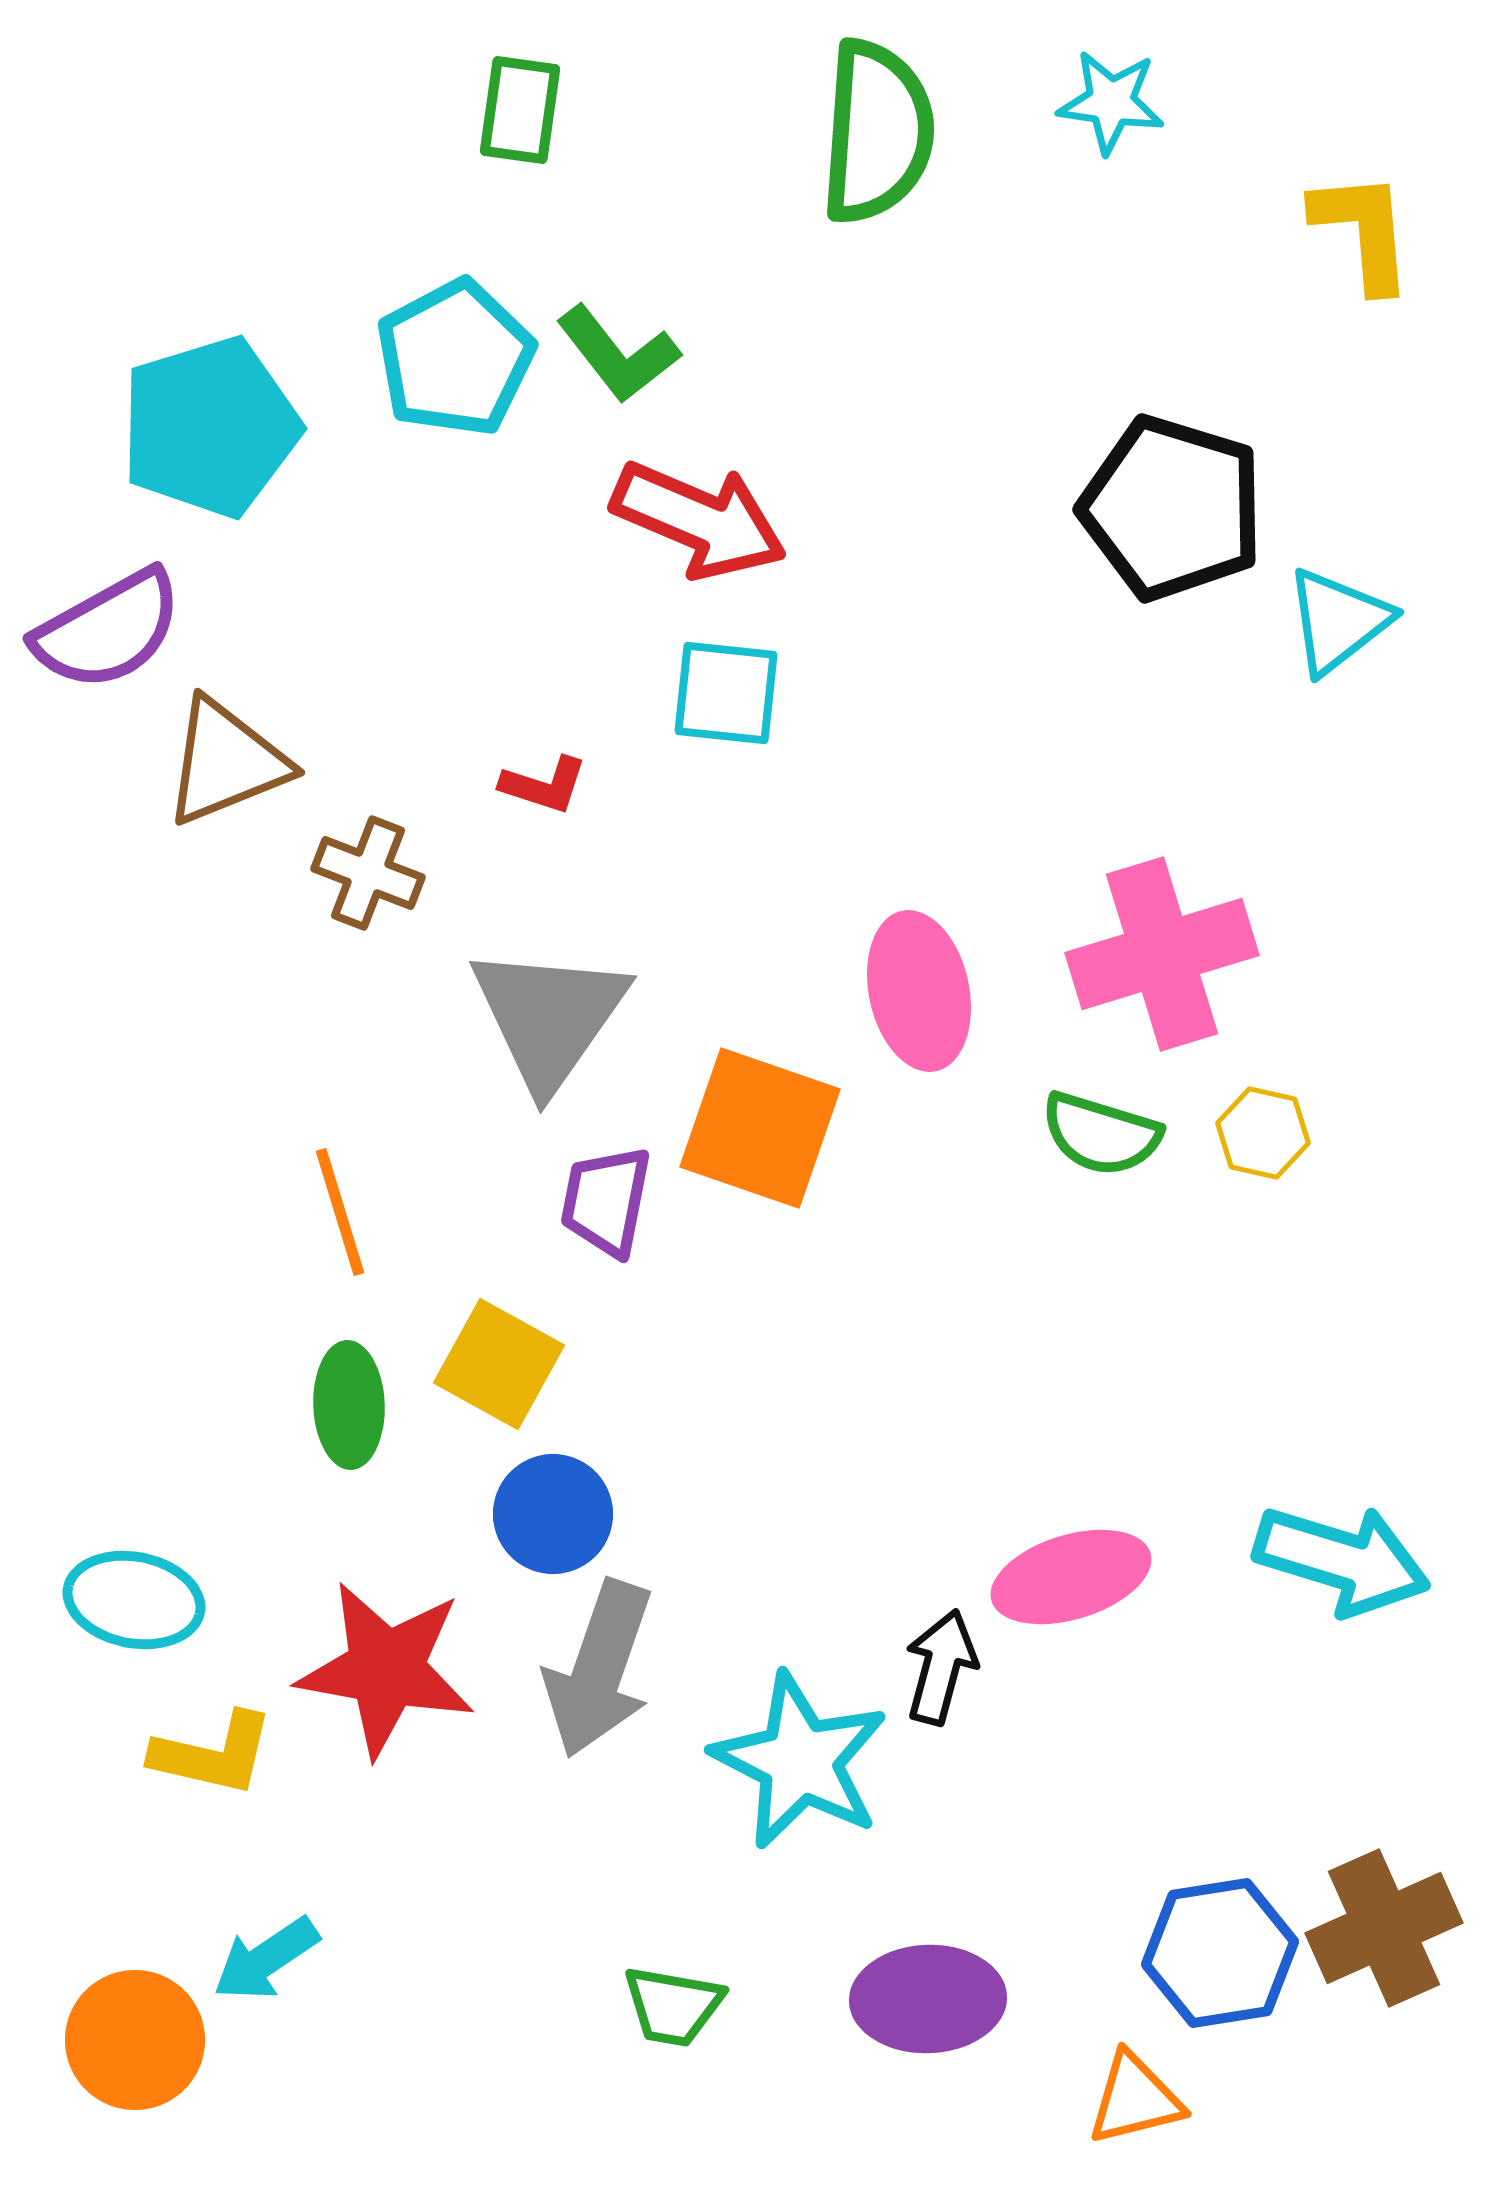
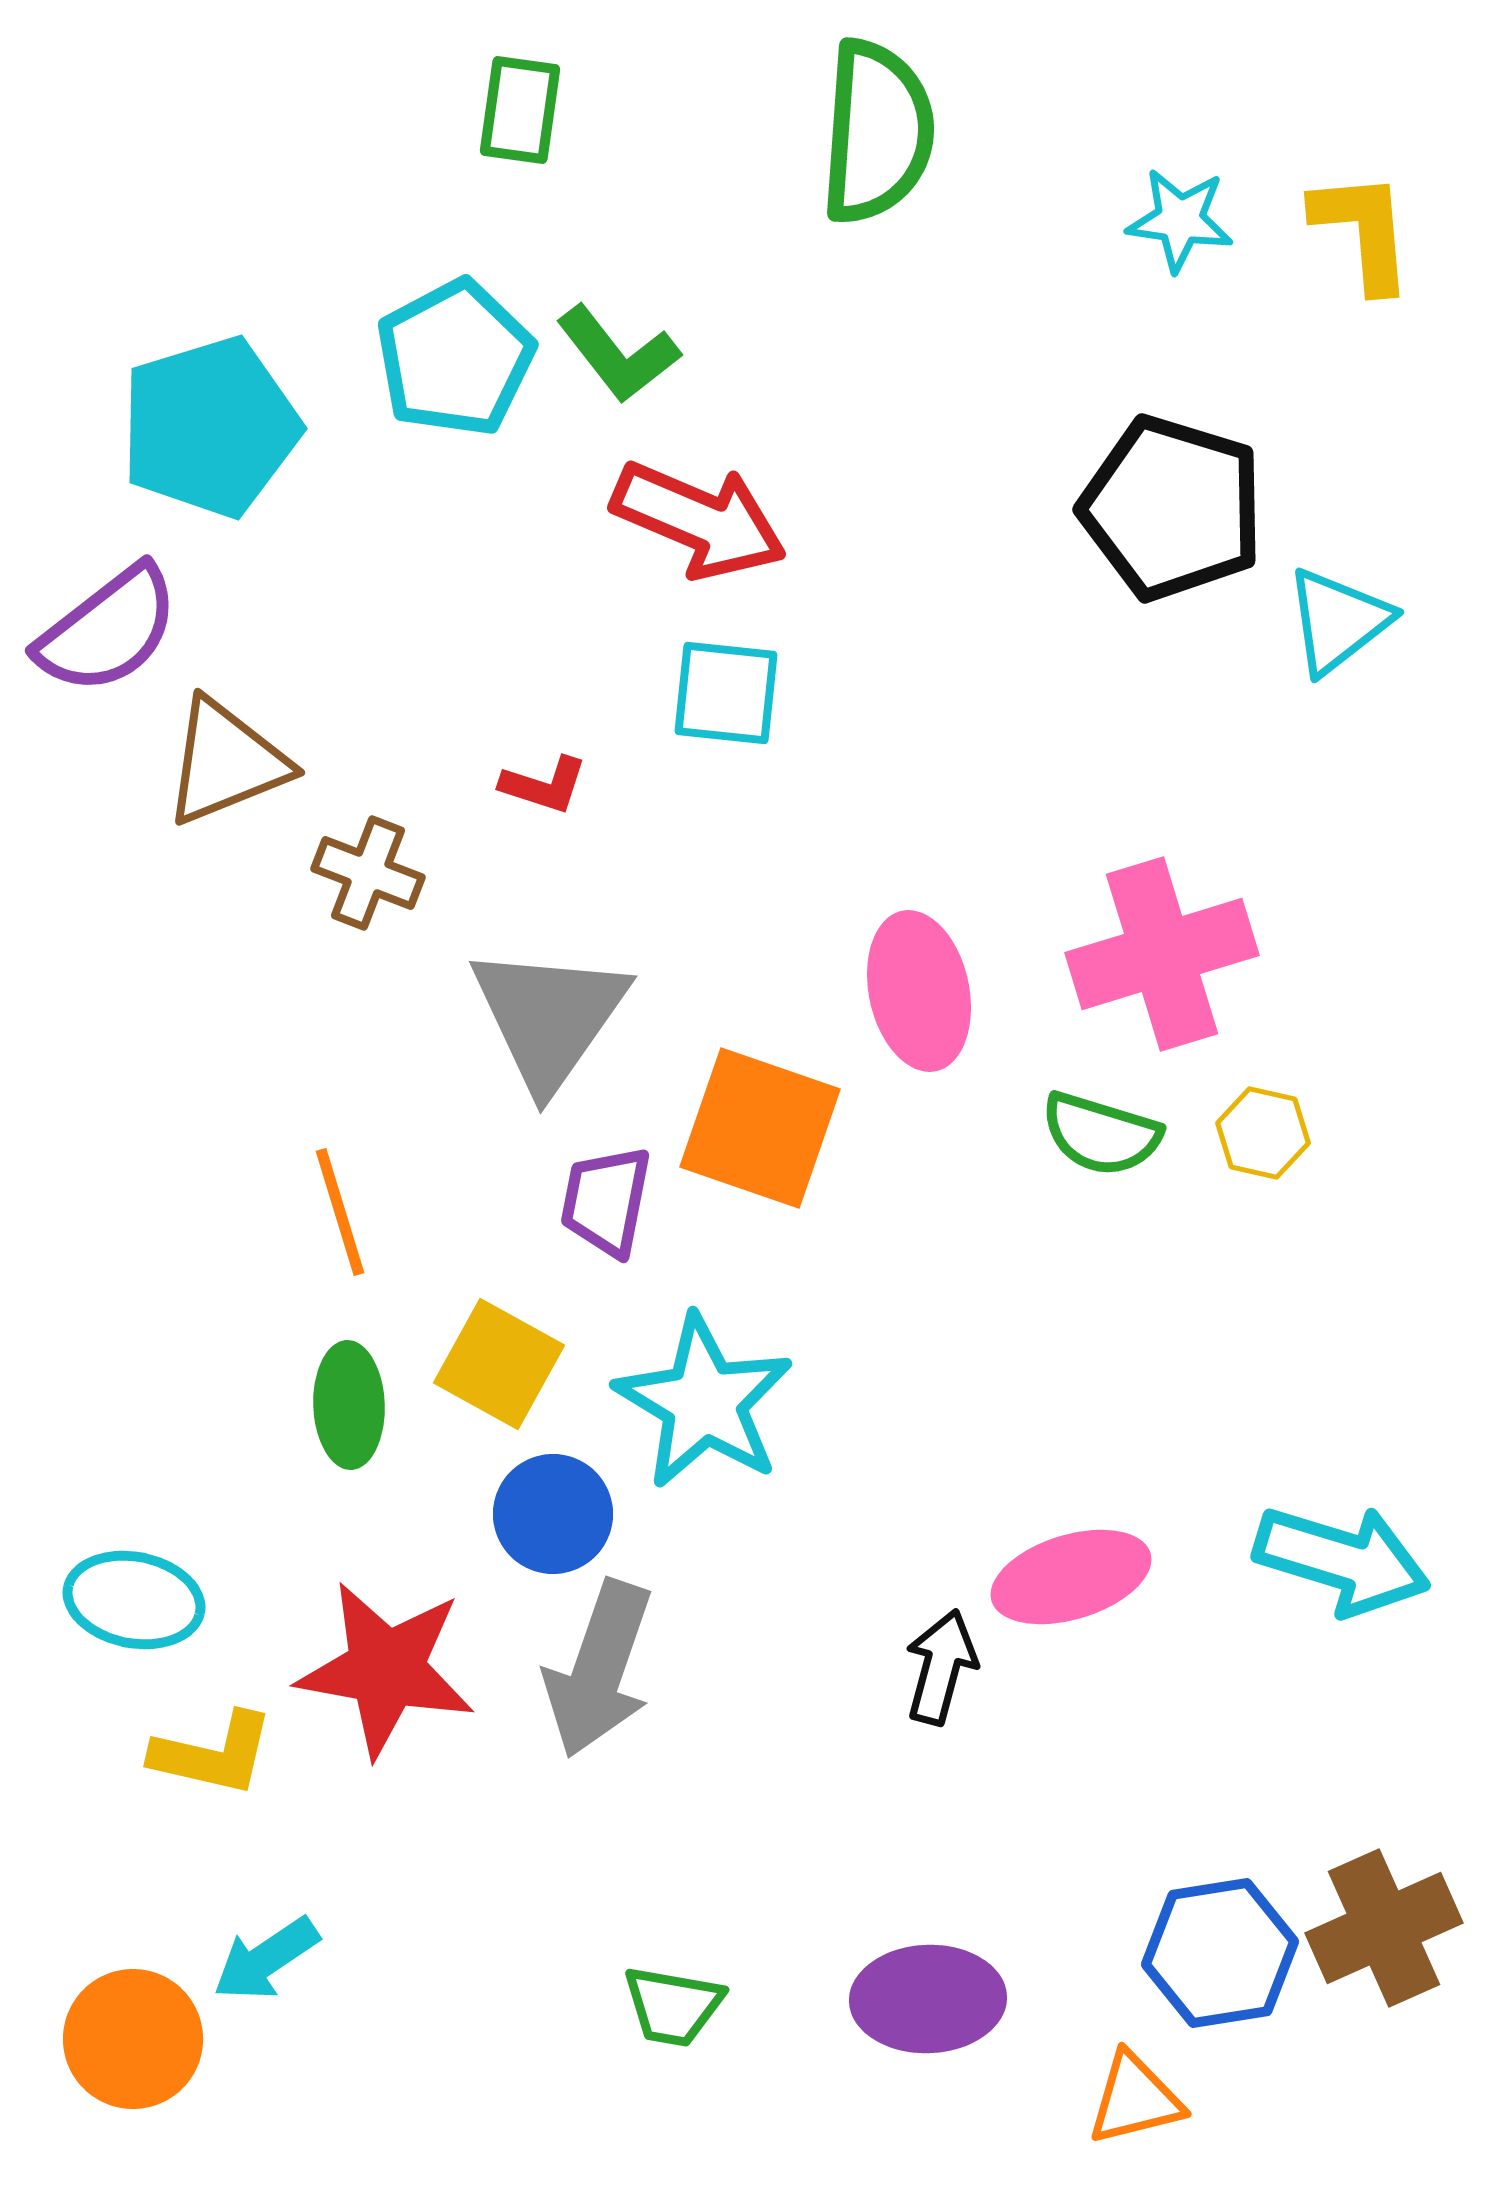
cyan star at (1111, 102): moved 69 px right, 118 px down
purple semicircle at (108, 630): rotated 9 degrees counterclockwise
cyan star at (800, 1761): moved 96 px left, 359 px up; rotated 4 degrees clockwise
orange circle at (135, 2040): moved 2 px left, 1 px up
